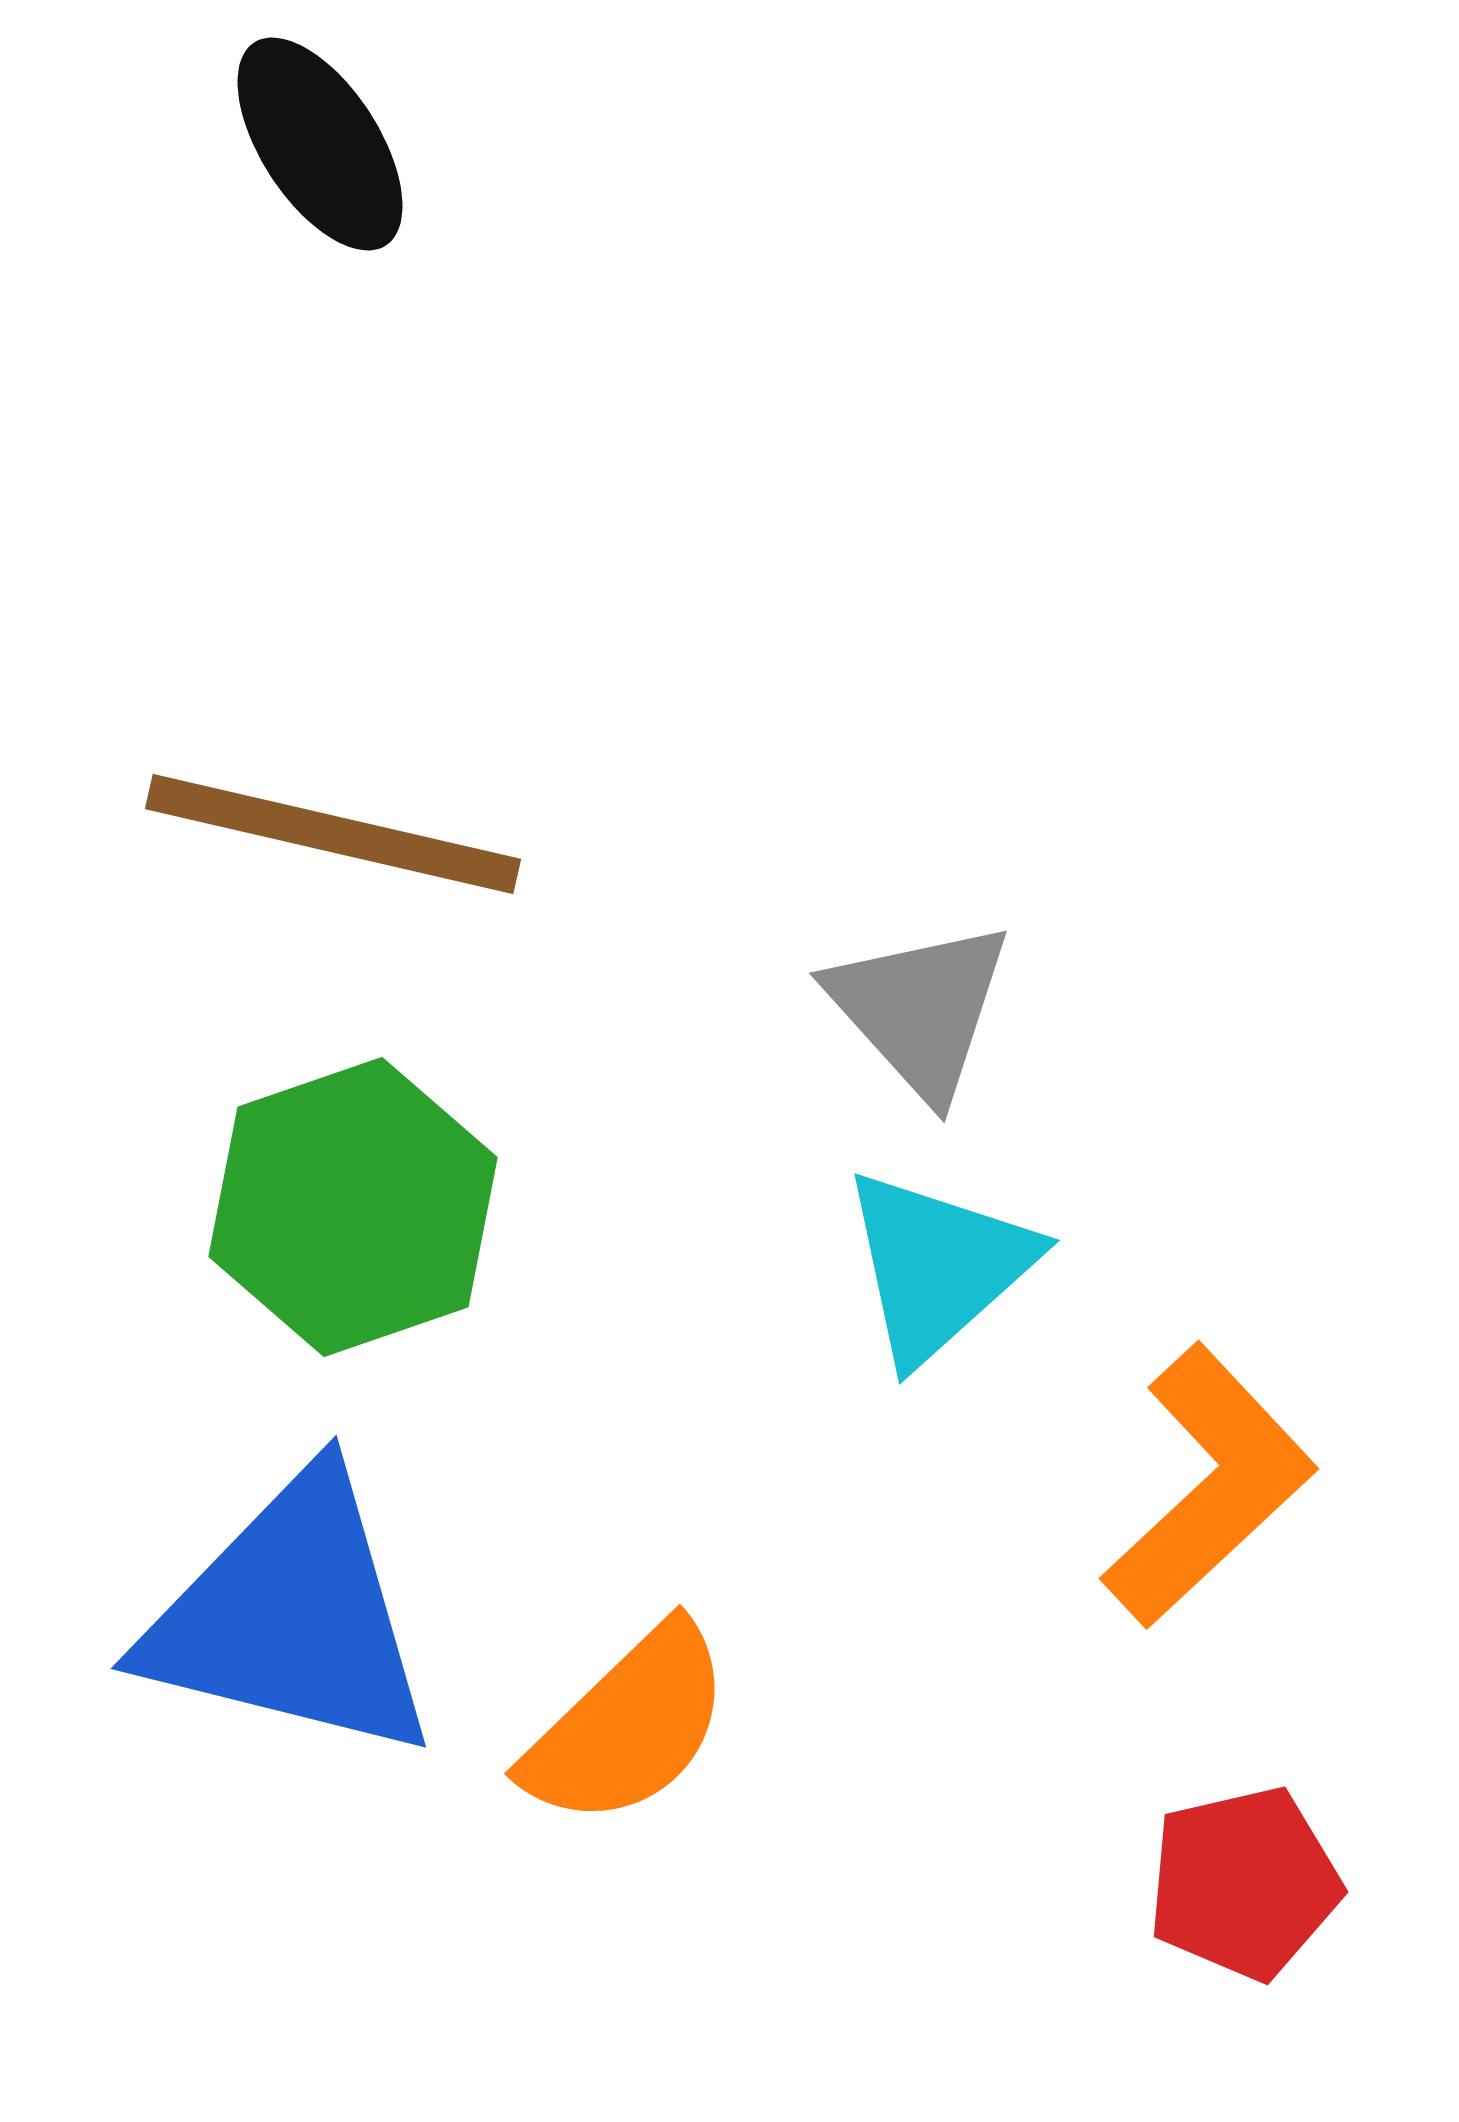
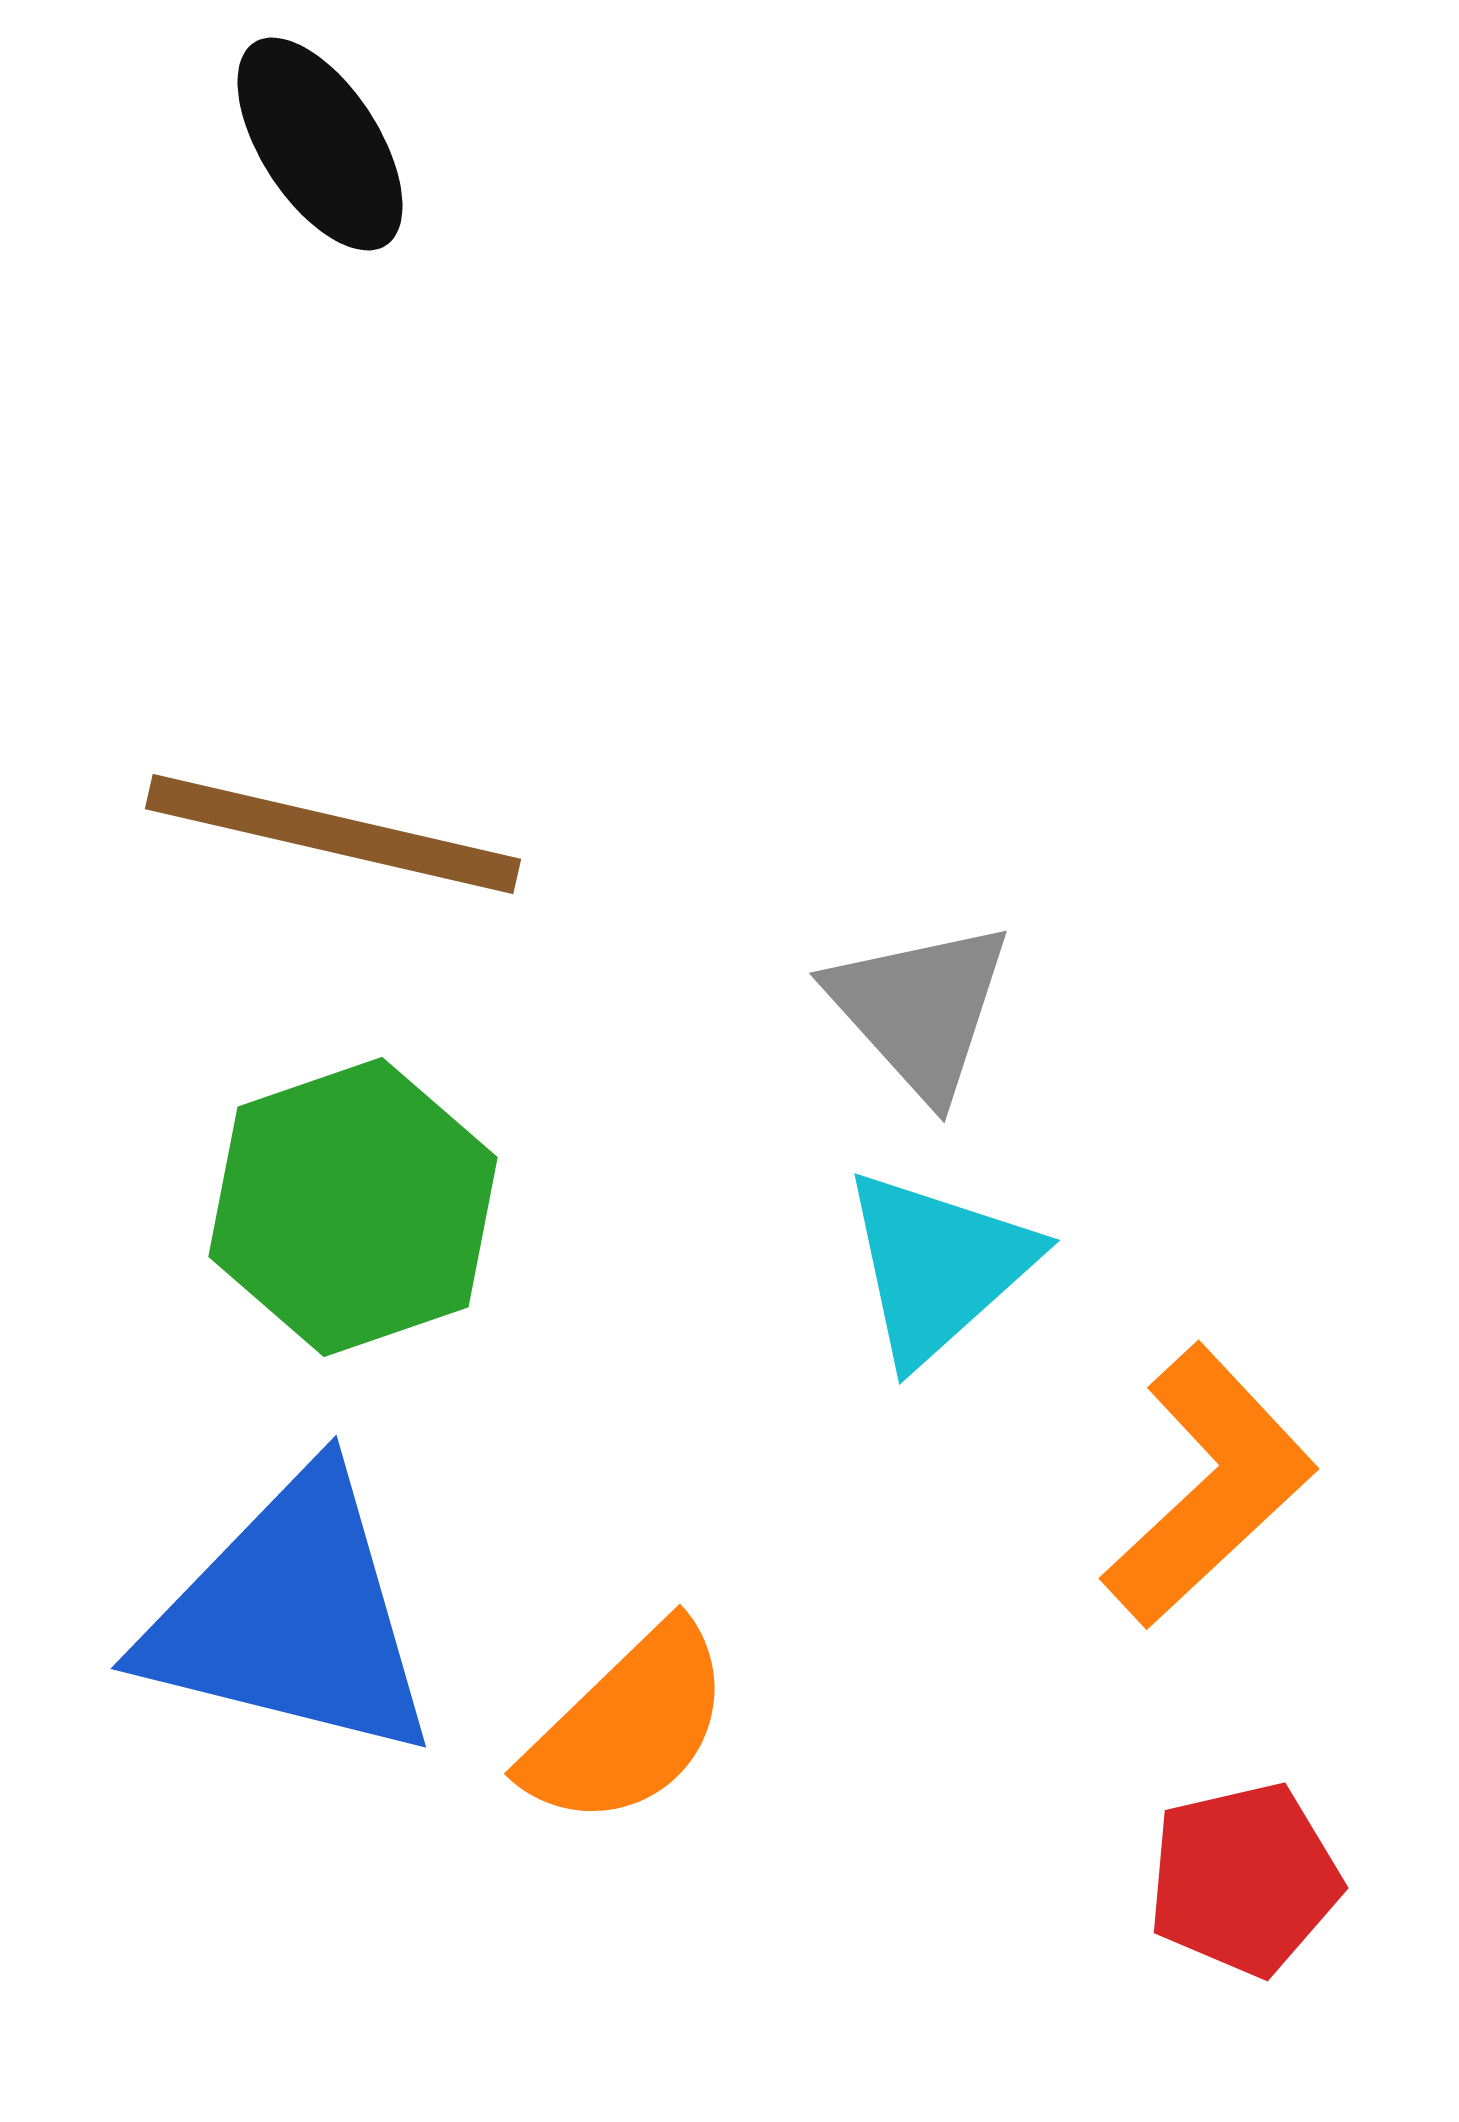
red pentagon: moved 4 px up
